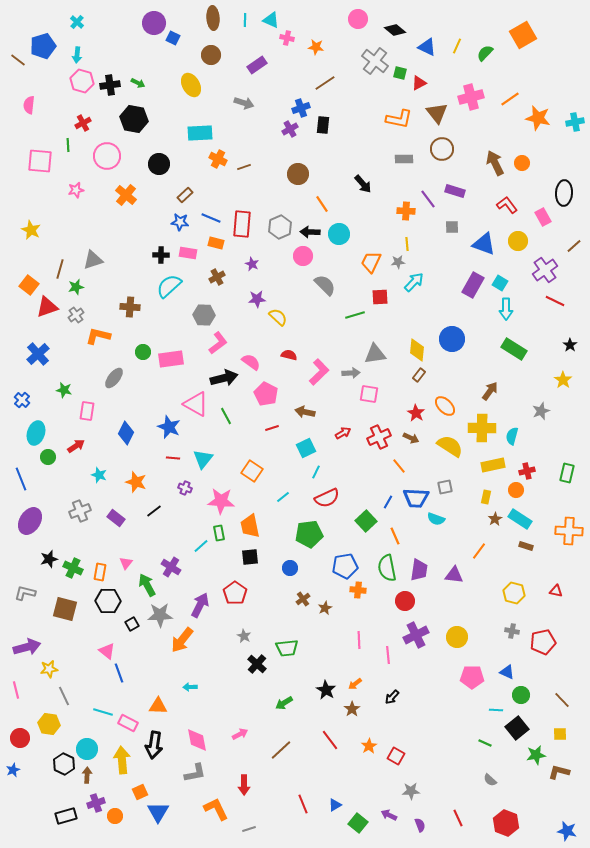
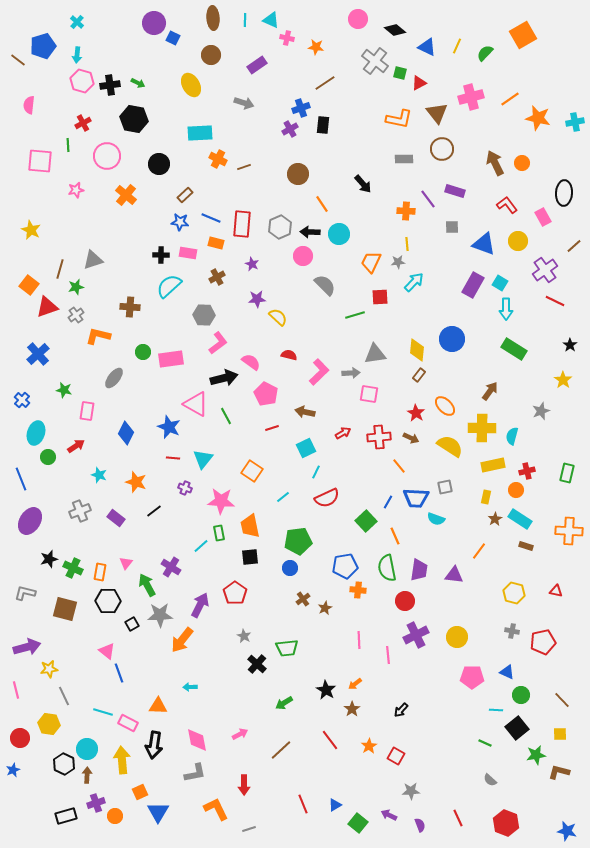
red cross at (379, 437): rotated 20 degrees clockwise
green pentagon at (309, 534): moved 11 px left, 7 px down
black arrow at (392, 697): moved 9 px right, 13 px down
